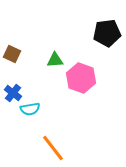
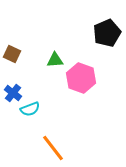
black pentagon: rotated 16 degrees counterclockwise
cyan semicircle: rotated 12 degrees counterclockwise
